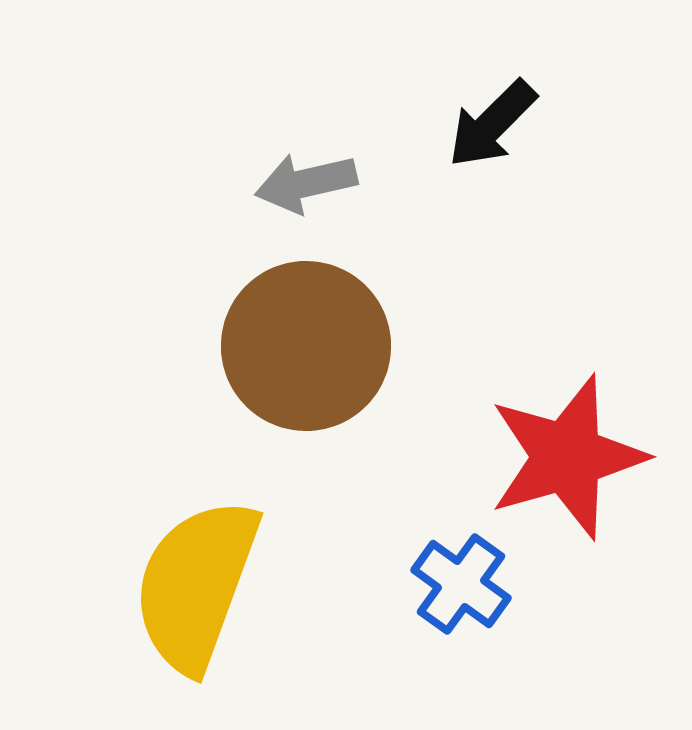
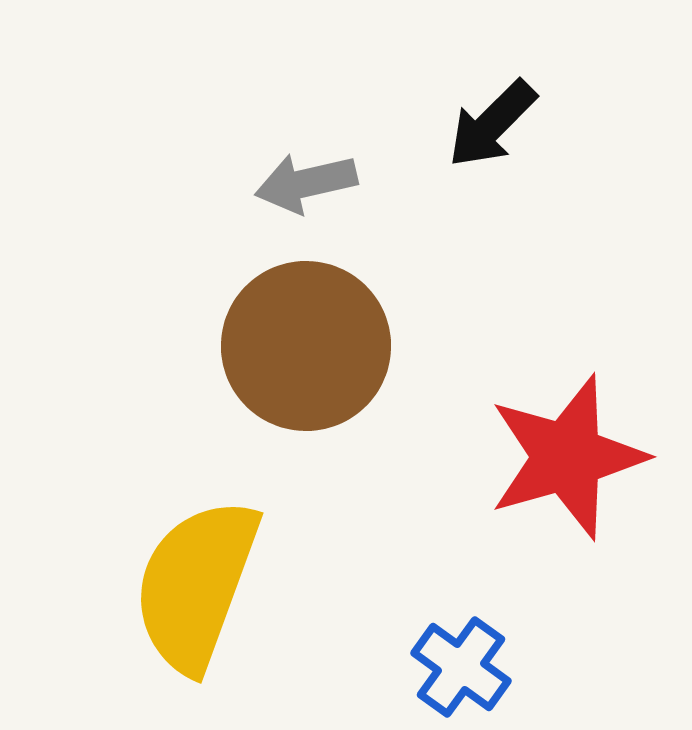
blue cross: moved 83 px down
